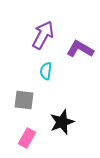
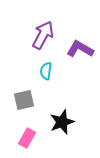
gray square: rotated 20 degrees counterclockwise
